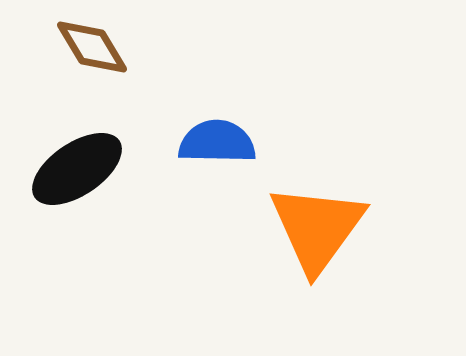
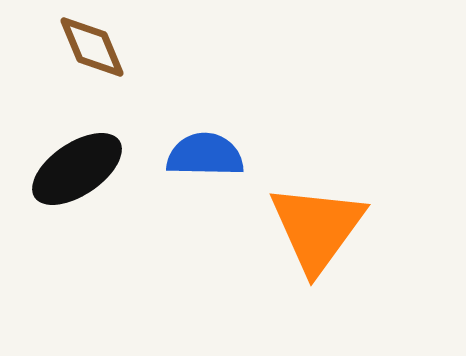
brown diamond: rotated 8 degrees clockwise
blue semicircle: moved 12 px left, 13 px down
